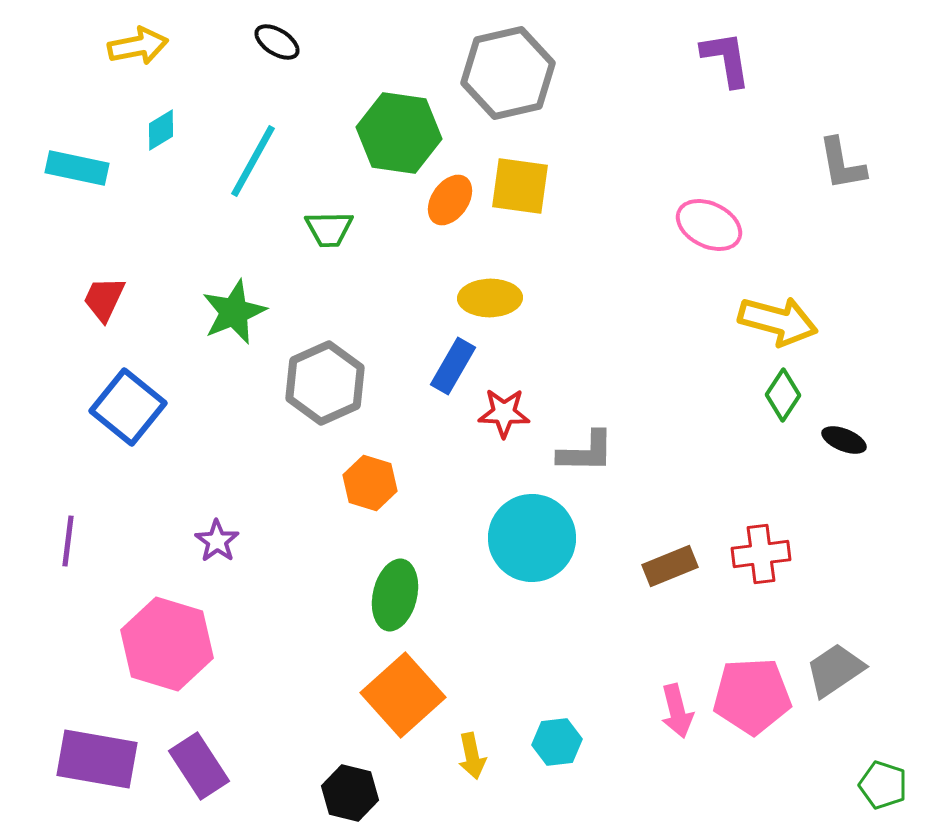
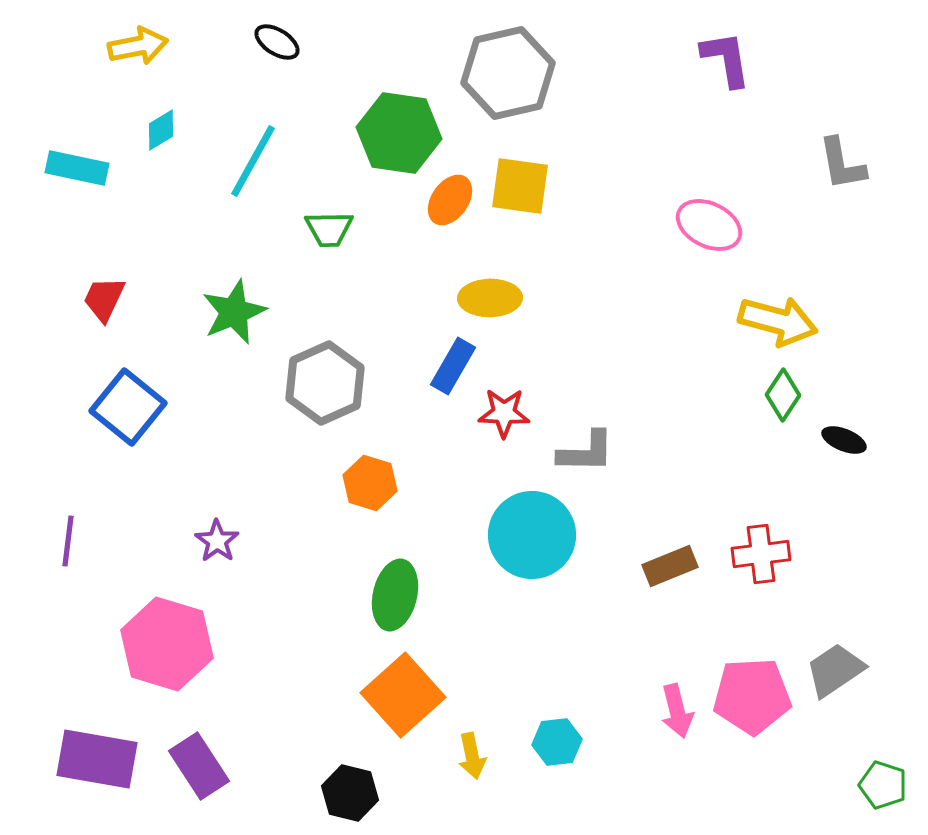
cyan circle at (532, 538): moved 3 px up
